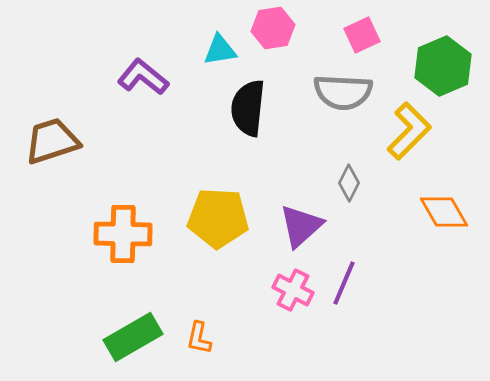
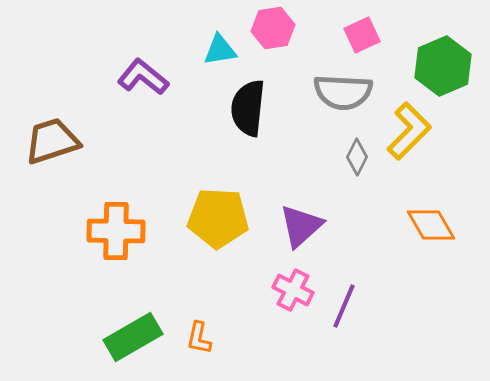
gray diamond: moved 8 px right, 26 px up
orange diamond: moved 13 px left, 13 px down
orange cross: moved 7 px left, 3 px up
purple line: moved 23 px down
